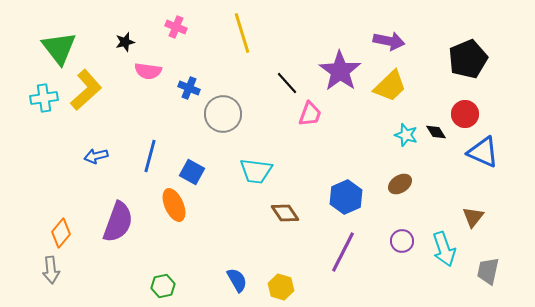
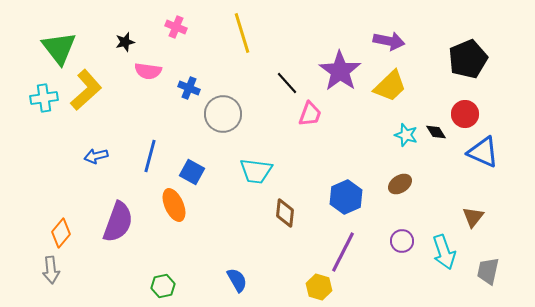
brown diamond: rotated 40 degrees clockwise
cyan arrow: moved 3 px down
yellow hexagon: moved 38 px right
